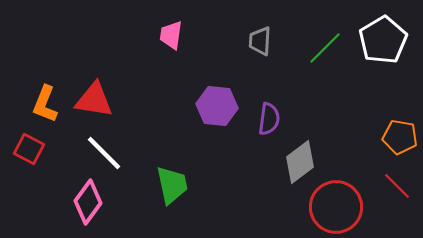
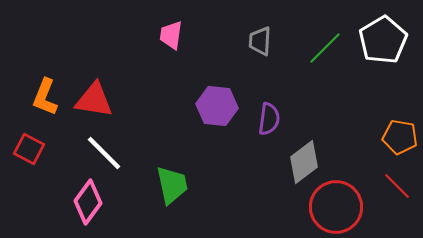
orange L-shape: moved 7 px up
gray diamond: moved 4 px right
